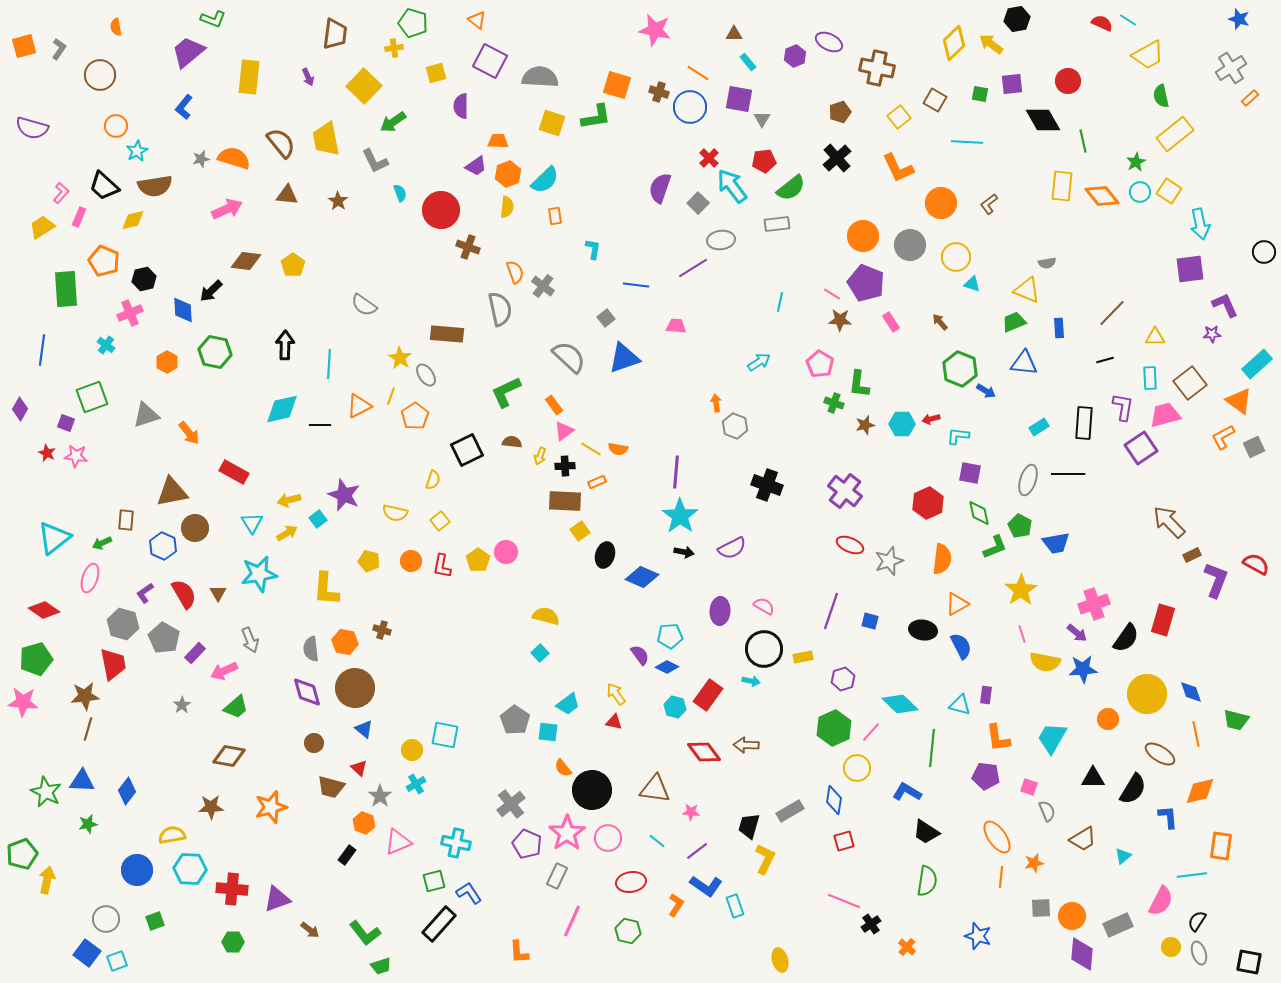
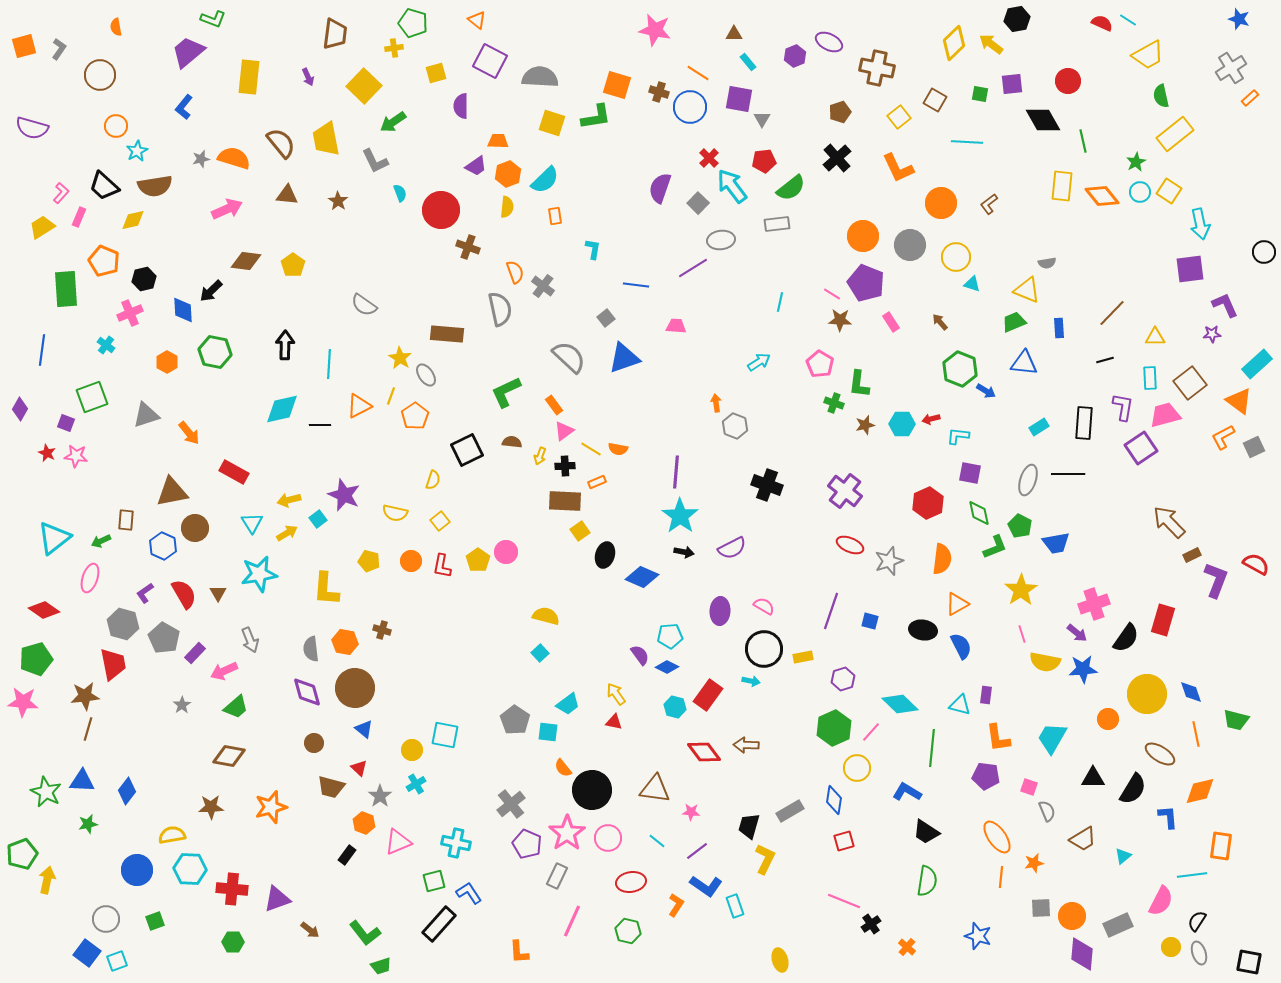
green arrow at (102, 543): moved 1 px left, 2 px up
